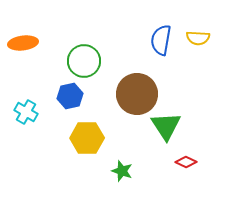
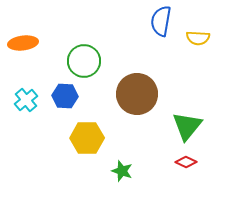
blue semicircle: moved 19 px up
blue hexagon: moved 5 px left; rotated 15 degrees clockwise
cyan cross: moved 12 px up; rotated 20 degrees clockwise
green triangle: moved 21 px right; rotated 12 degrees clockwise
